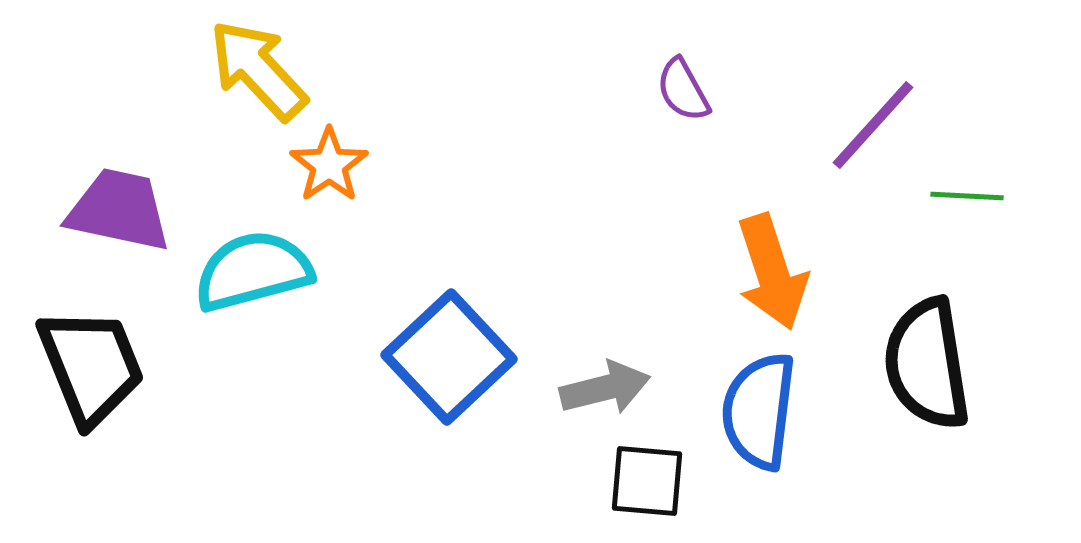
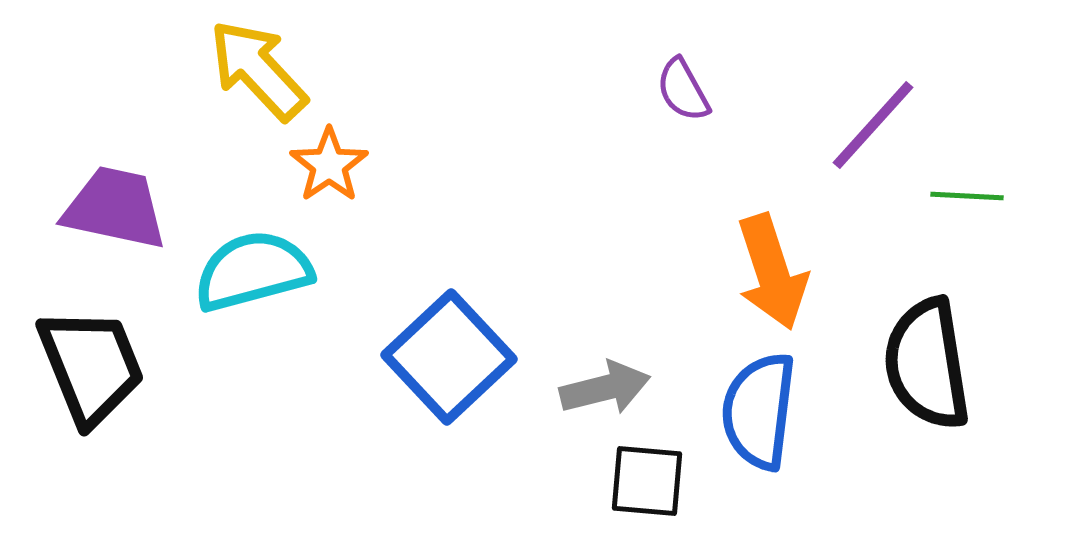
purple trapezoid: moved 4 px left, 2 px up
